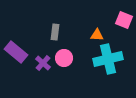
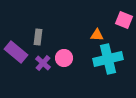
gray rectangle: moved 17 px left, 5 px down
